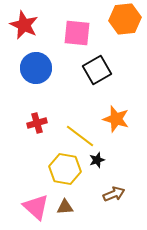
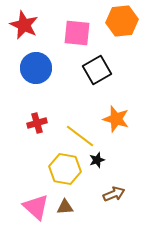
orange hexagon: moved 3 px left, 2 px down
